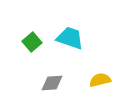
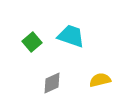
cyan trapezoid: moved 1 px right, 2 px up
gray diamond: rotated 20 degrees counterclockwise
